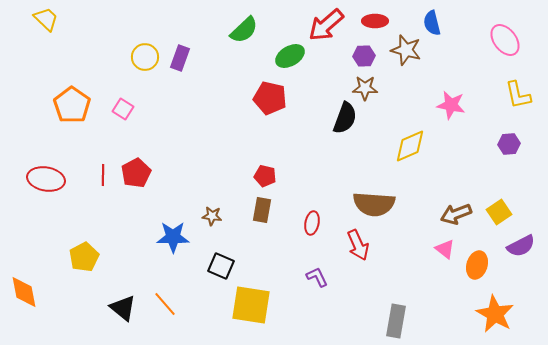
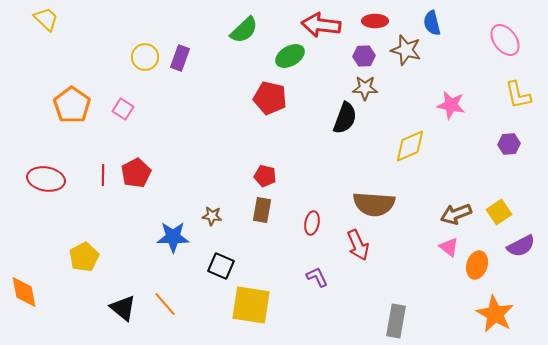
red arrow at (326, 25): moved 5 px left; rotated 48 degrees clockwise
pink triangle at (445, 249): moved 4 px right, 2 px up
